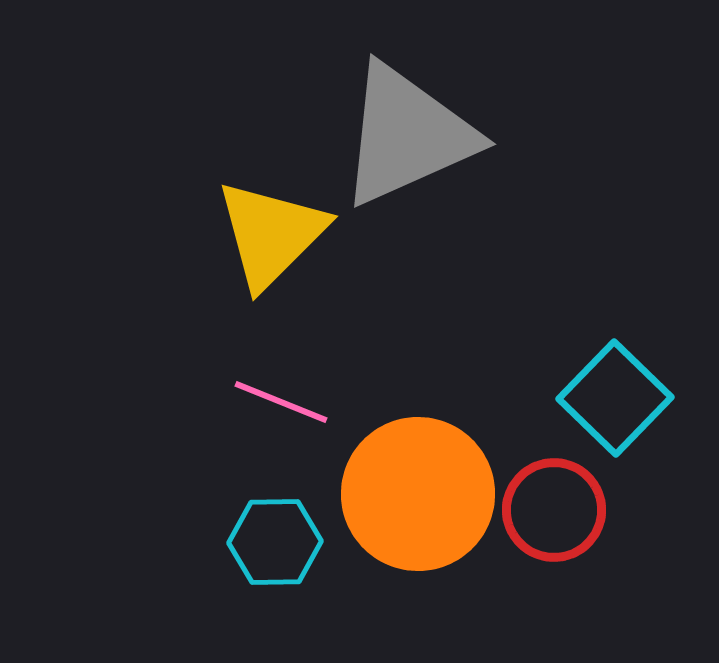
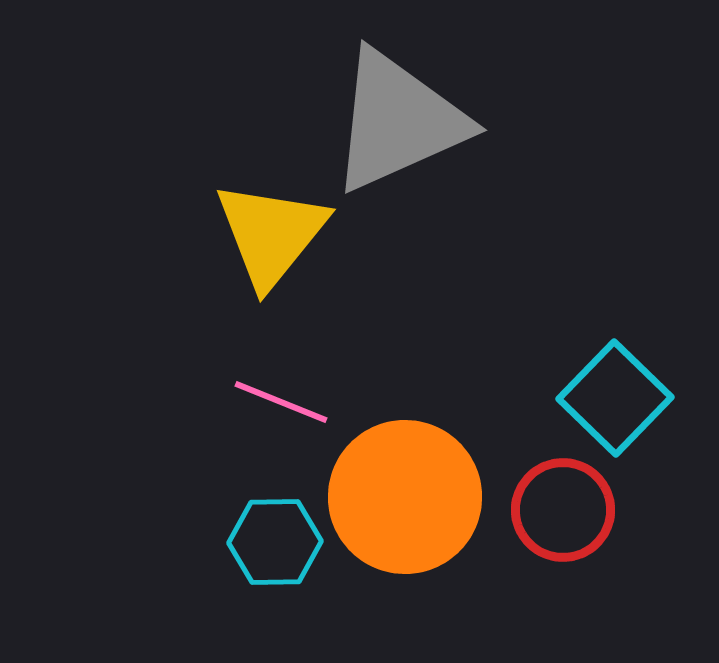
gray triangle: moved 9 px left, 14 px up
yellow triangle: rotated 6 degrees counterclockwise
orange circle: moved 13 px left, 3 px down
red circle: moved 9 px right
